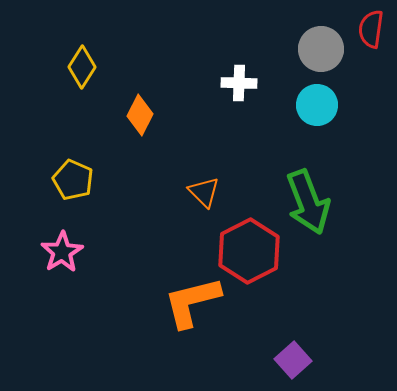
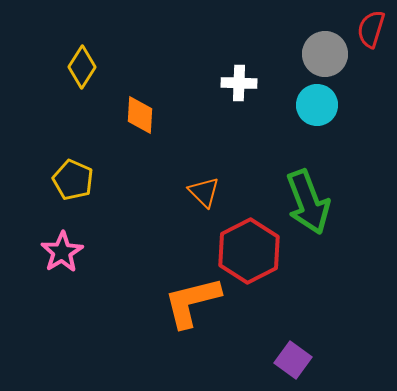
red semicircle: rotated 9 degrees clockwise
gray circle: moved 4 px right, 5 px down
orange diamond: rotated 24 degrees counterclockwise
purple square: rotated 12 degrees counterclockwise
